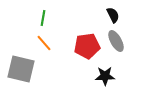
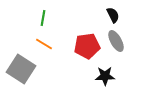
orange line: moved 1 px down; rotated 18 degrees counterclockwise
gray square: rotated 20 degrees clockwise
